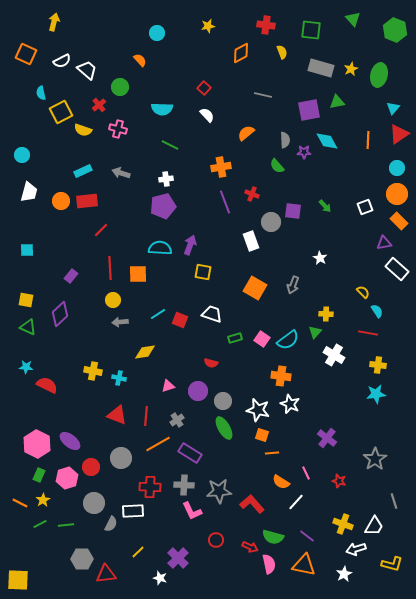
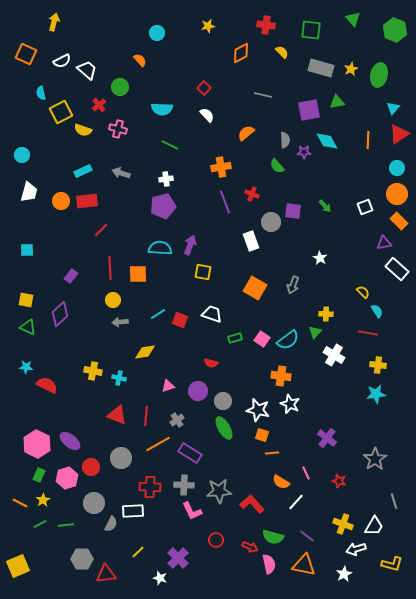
yellow semicircle at (282, 52): rotated 24 degrees counterclockwise
yellow square at (18, 580): moved 14 px up; rotated 25 degrees counterclockwise
